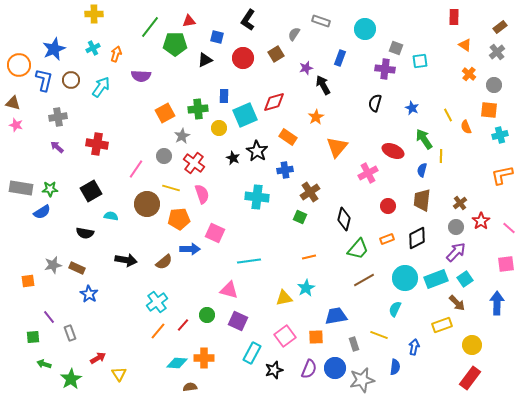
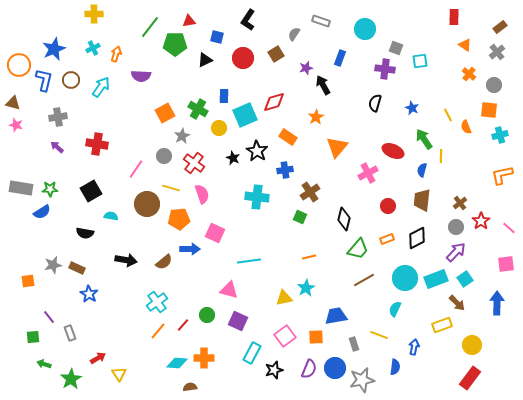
green cross at (198, 109): rotated 36 degrees clockwise
